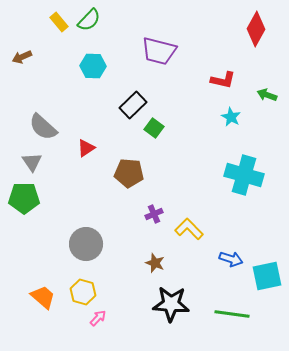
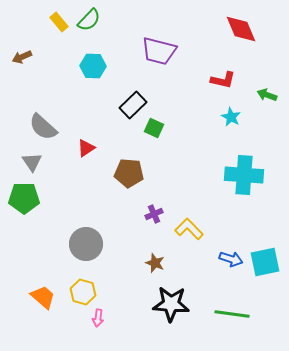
red diamond: moved 15 px left; rotated 52 degrees counterclockwise
green square: rotated 12 degrees counterclockwise
cyan cross: rotated 12 degrees counterclockwise
cyan square: moved 2 px left, 14 px up
pink arrow: rotated 144 degrees clockwise
